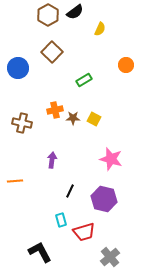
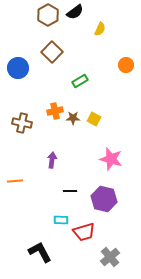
green rectangle: moved 4 px left, 1 px down
orange cross: moved 1 px down
black line: rotated 64 degrees clockwise
cyan rectangle: rotated 72 degrees counterclockwise
